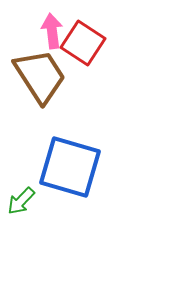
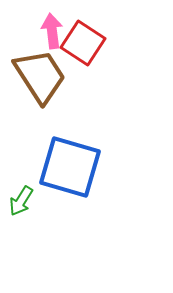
green arrow: rotated 12 degrees counterclockwise
